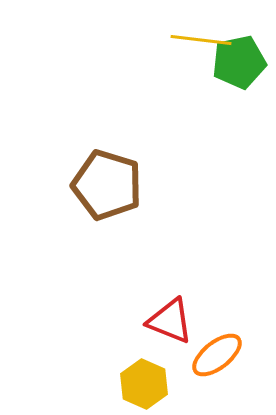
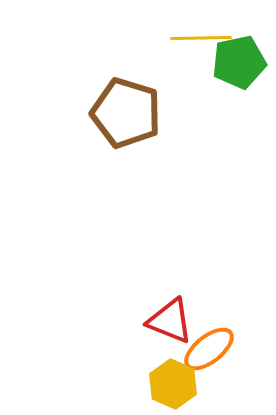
yellow line: moved 2 px up; rotated 8 degrees counterclockwise
brown pentagon: moved 19 px right, 72 px up
orange ellipse: moved 8 px left, 6 px up
yellow hexagon: moved 29 px right
